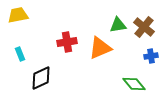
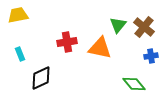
green triangle: rotated 42 degrees counterclockwise
orange triangle: rotated 35 degrees clockwise
